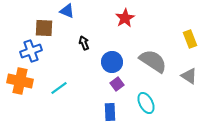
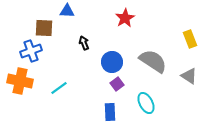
blue triangle: rotated 21 degrees counterclockwise
